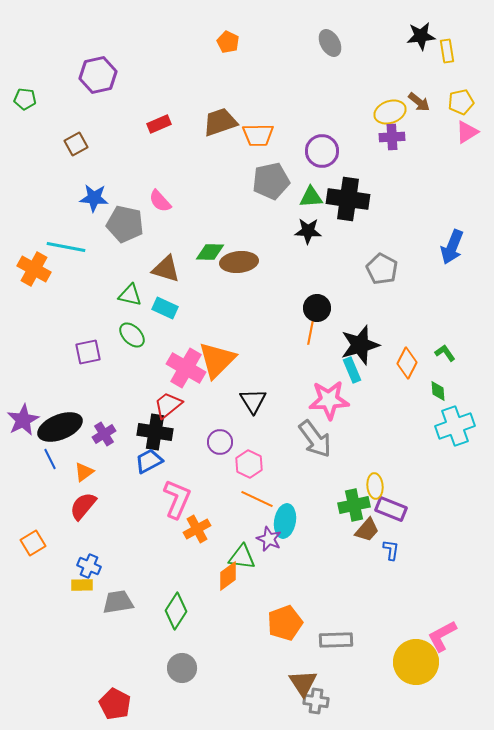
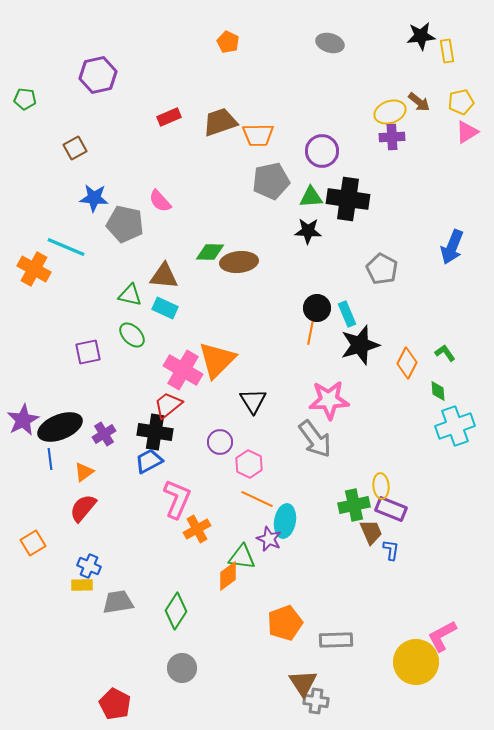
gray ellipse at (330, 43): rotated 44 degrees counterclockwise
red rectangle at (159, 124): moved 10 px right, 7 px up
brown square at (76, 144): moved 1 px left, 4 px down
cyan line at (66, 247): rotated 12 degrees clockwise
brown triangle at (166, 269): moved 2 px left, 7 px down; rotated 12 degrees counterclockwise
pink cross at (186, 368): moved 3 px left, 2 px down
cyan rectangle at (352, 370): moved 5 px left, 56 px up
blue line at (50, 459): rotated 20 degrees clockwise
yellow ellipse at (375, 486): moved 6 px right
red semicircle at (83, 506): moved 2 px down
brown trapezoid at (367, 530): moved 4 px right, 2 px down; rotated 64 degrees counterclockwise
